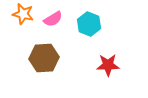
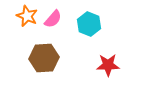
orange star: moved 4 px right, 2 px down; rotated 10 degrees clockwise
pink semicircle: rotated 18 degrees counterclockwise
